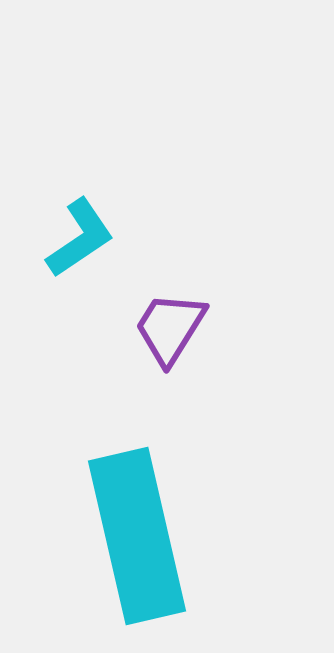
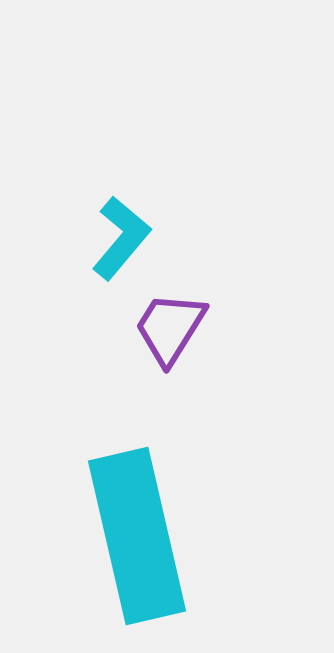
cyan L-shape: moved 41 px right; rotated 16 degrees counterclockwise
